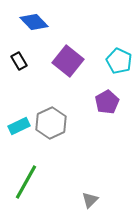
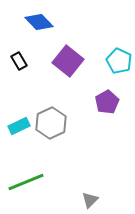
blue diamond: moved 5 px right
green line: rotated 39 degrees clockwise
